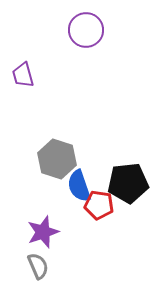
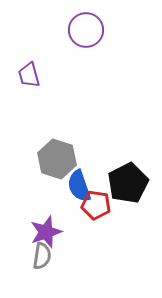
purple trapezoid: moved 6 px right
black pentagon: rotated 21 degrees counterclockwise
red pentagon: moved 3 px left
purple star: moved 3 px right
gray semicircle: moved 4 px right, 10 px up; rotated 32 degrees clockwise
